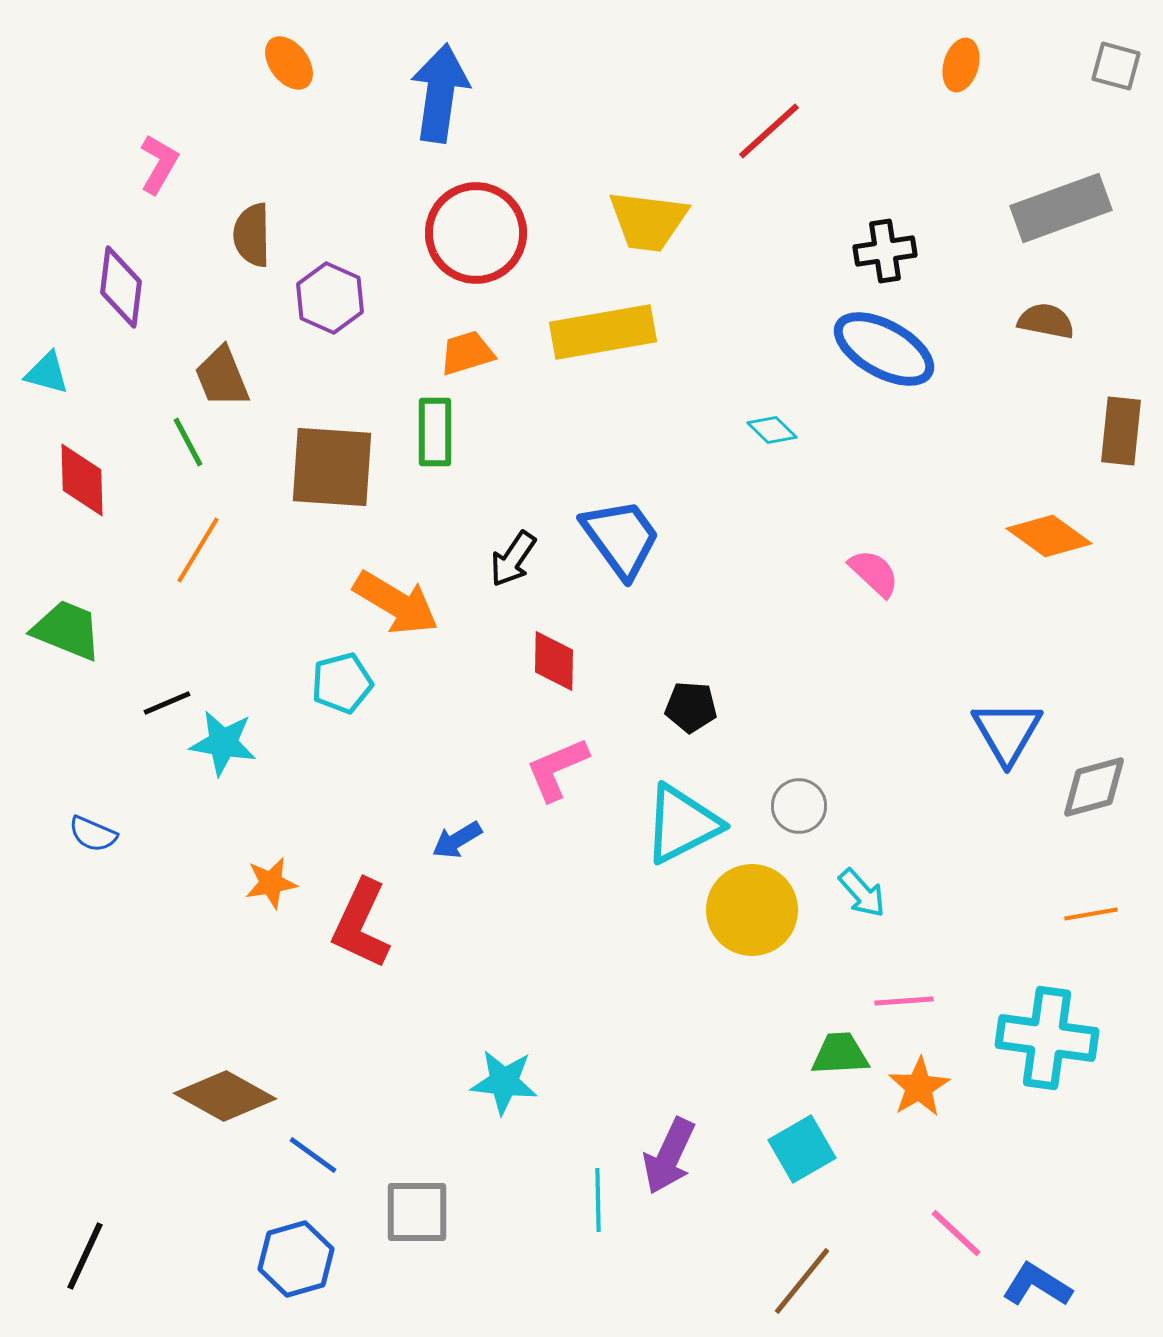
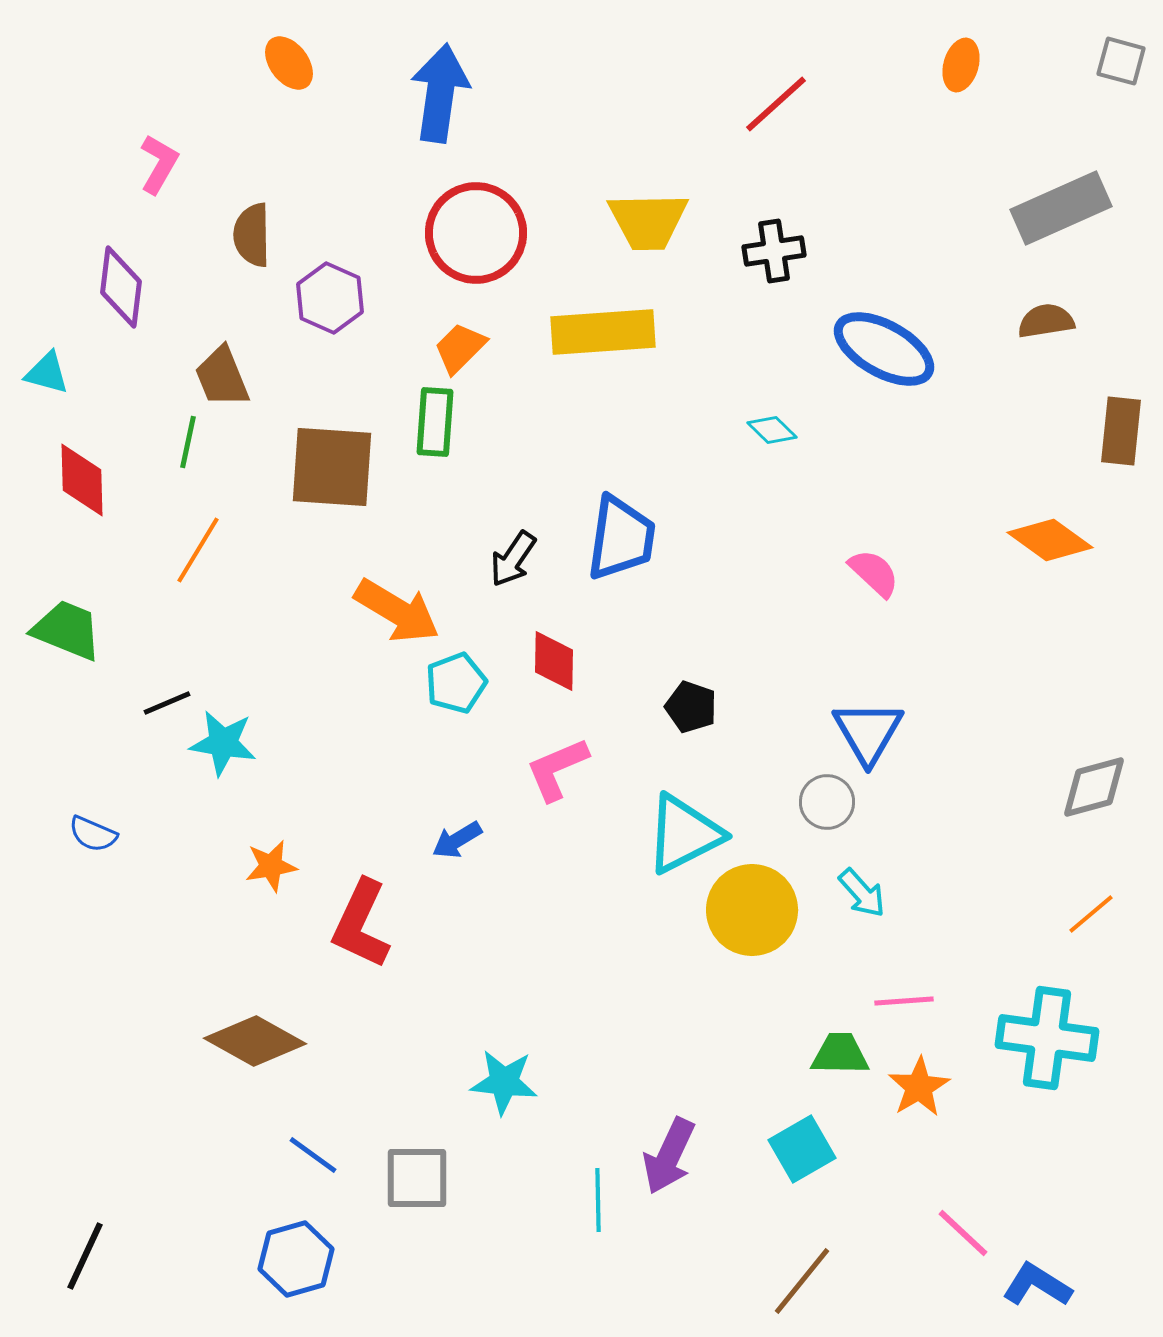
gray square at (1116, 66): moved 5 px right, 5 px up
red line at (769, 131): moved 7 px right, 27 px up
gray rectangle at (1061, 208): rotated 4 degrees counterclockwise
yellow trapezoid at (648, 221): rotated 8 degrees counterclockwise
black cross at (885, 251): moved 111 px left
brown semicircle at (1046, 321): rotated 20 degrees counterclockwise
yellow rectangle at (603, 332): rotated 6 degrees clockwise
orange trapezoid at (467, 353): moved 7 px left, 5 px up; rotated 28 degrees counterclockwise
green rectangle at (435, 432): moved 10 px up; rotated 4 degrees clockwise
green line at (188, 442): rotated 40 degrees clockwise
orange diamond at (1049, 536): moved 1 px right, 4 px down
blue trapezoid at (621, 538): rotated 44 degrees clockwise
orange arrow at (396, 603): moved 1 px right, 8 px down
cyan pentagon at (342, 683): moved 114 px right; rotated 6 degrees counterclockwise
black pentagon at (691, 707): rotated 15 degrees clockwise
blue triangle at (1007, 732): moved 139 px left
gray circle at (799, 806): moved 28 px right, 4 px up
cyan triangle at (682, 824): moved 2 px right, 10 px down
orange star at (271, 883): moved 17 px up
orange line at (1091, 914): rotated 30 degrees counterclockwise
green trapezoid at (840, 1054): rotated 4 degrees clockwise
brown diamond at (225, 1096): moved 30 px right, 55 px up
gray square at (417, 1212): moved 34 px up
pink line at (956, 1233): moved 7 px right
